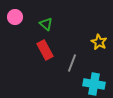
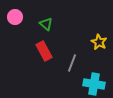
red rectangle: moved 1 px left, 1 px down
